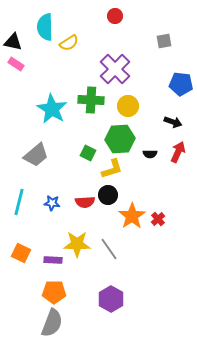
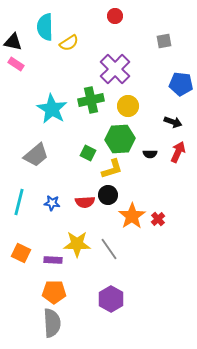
green cross: rotated 15 degrees counterclockwise
gray semicircle: rotated 24 degrees counterclockwise
